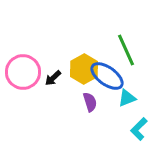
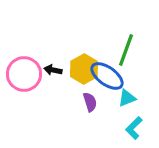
green line: rotated 44 degrees clockwise
pink circle: moved 1 px right, 2 px down
black arrow: moved 8 px up; rotated 54 degrees clockwise
cyan L-shape: moved 5 px left, 1 px up
